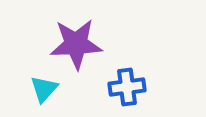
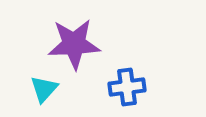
purple star: moved 2 px left
